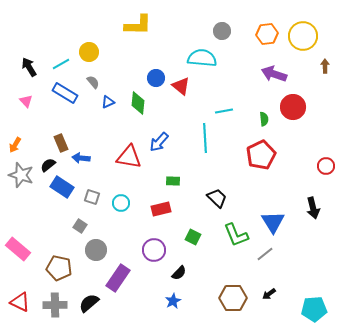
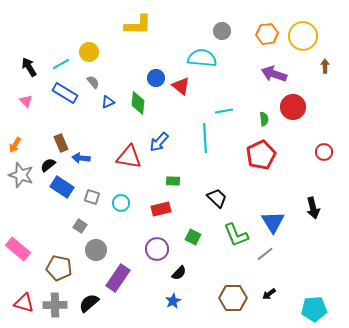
red circle at (326, 166): moved 2 px left, 14 px up
purple circle at (154, 250): moved 3 px right, 1 px up
red triangle at (20, 302): moved 4 px right, 1 px down; rotated 10 degrees counterclockwise
